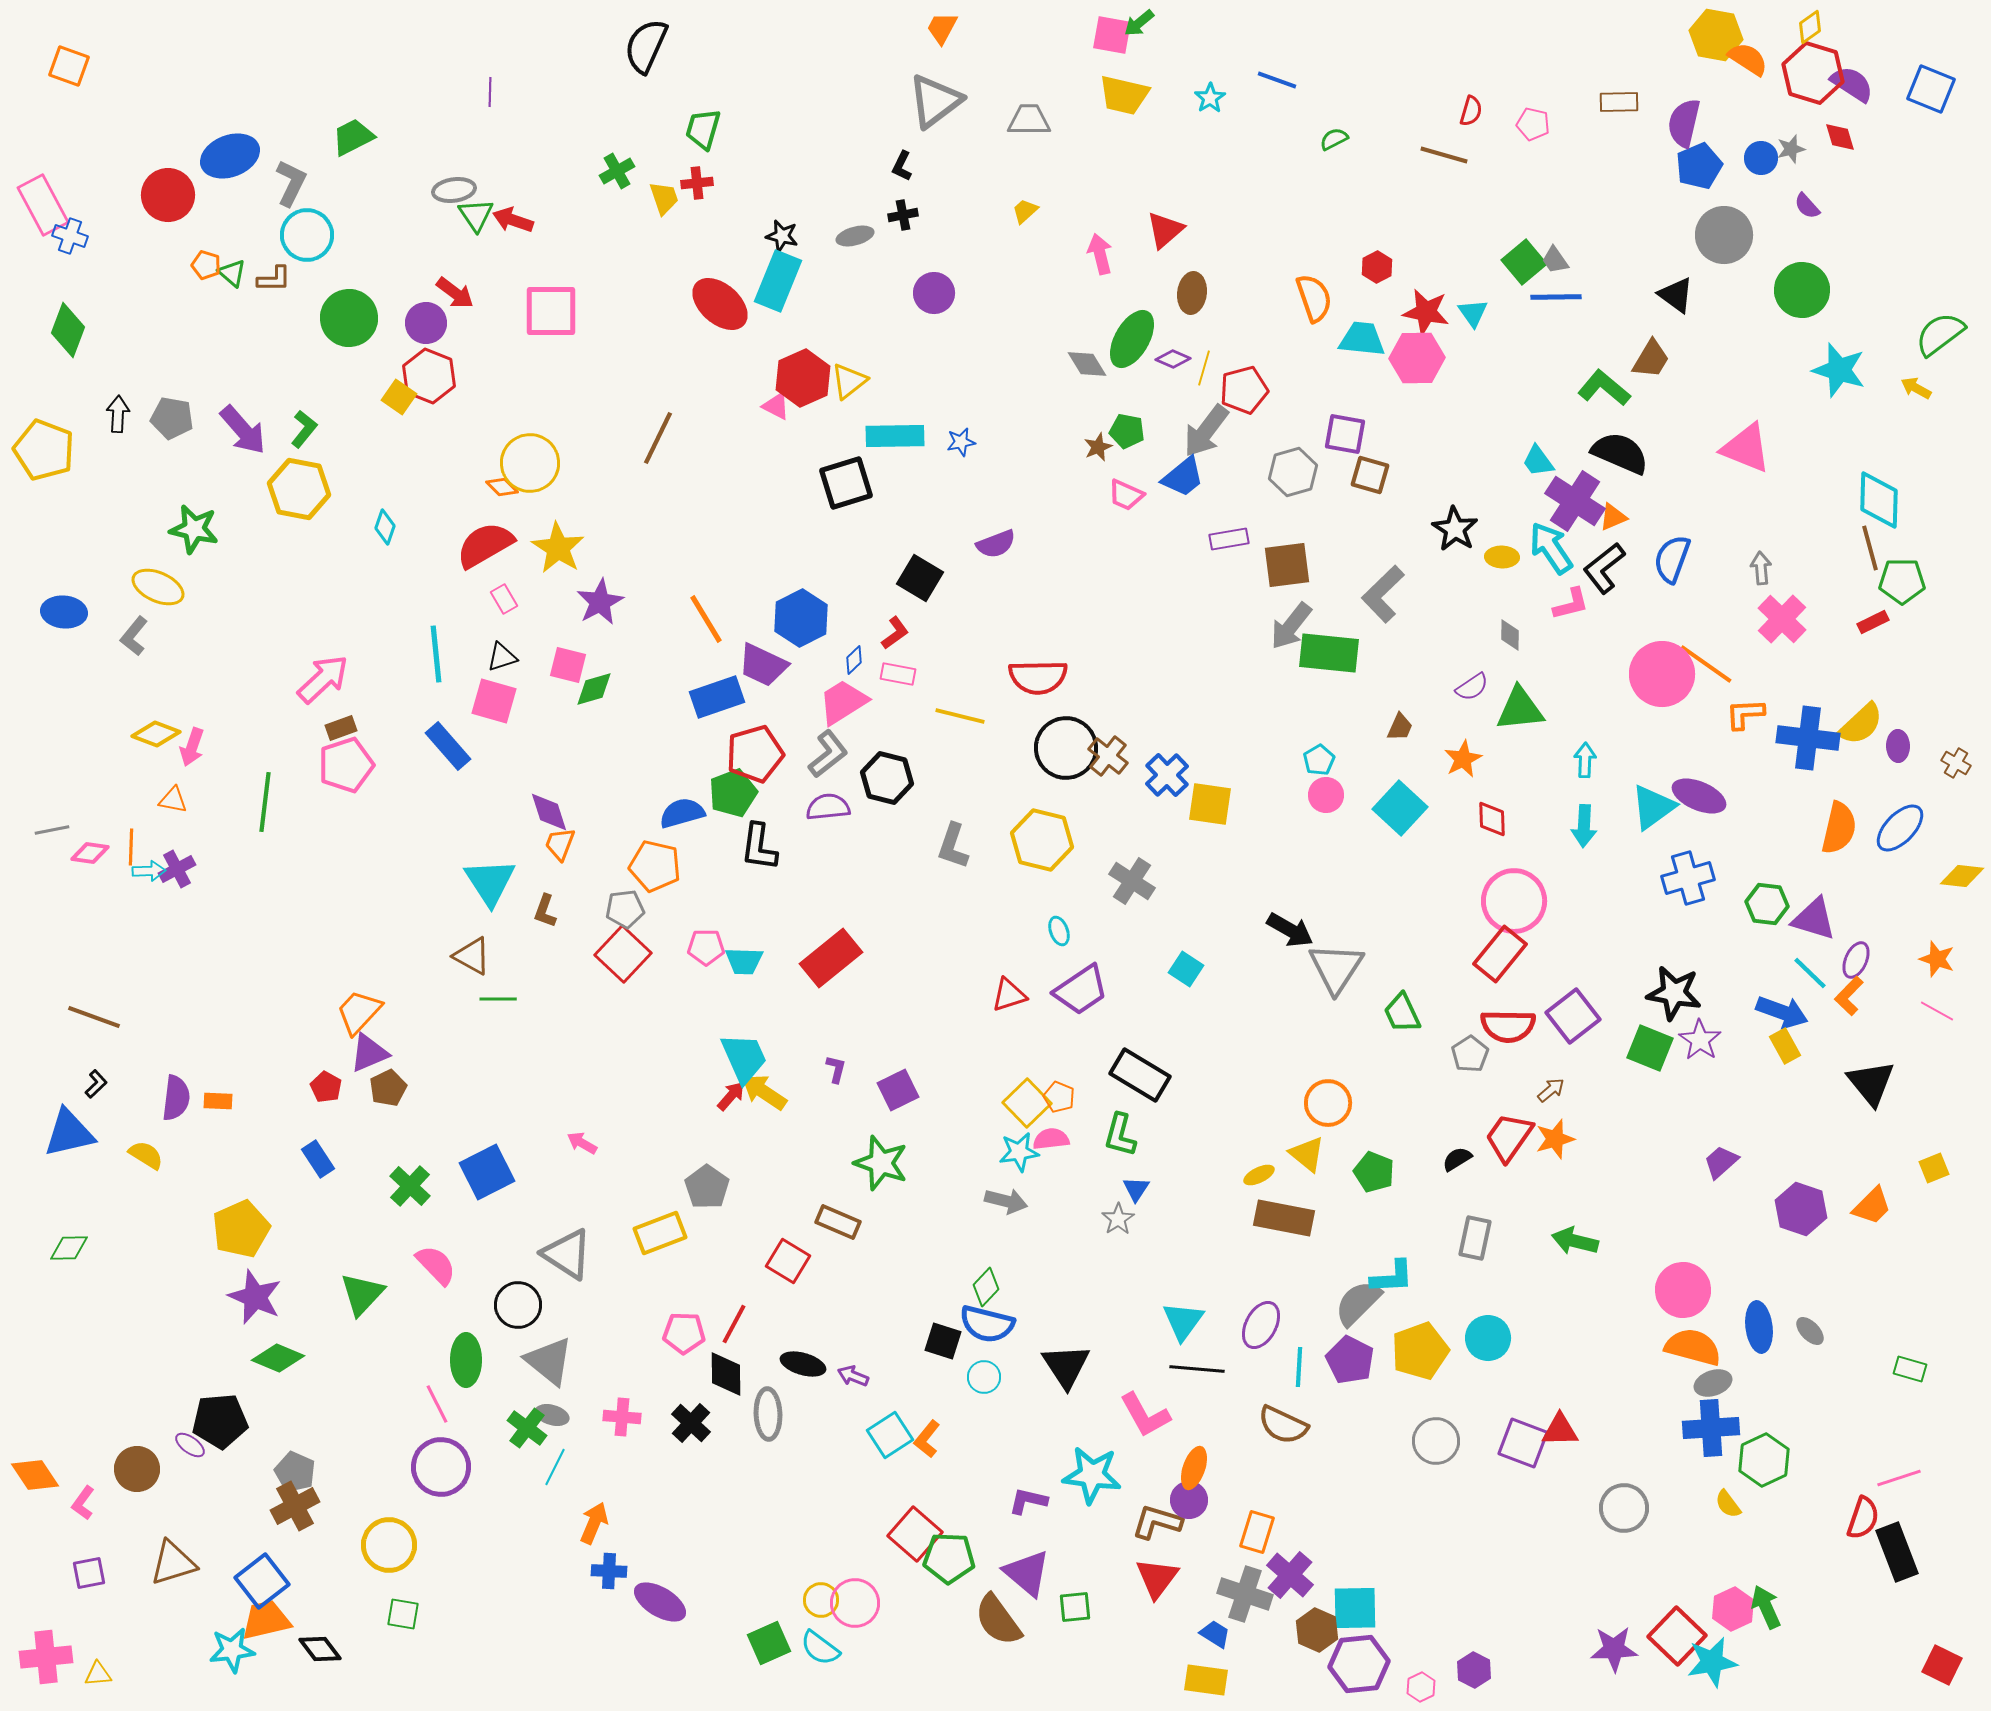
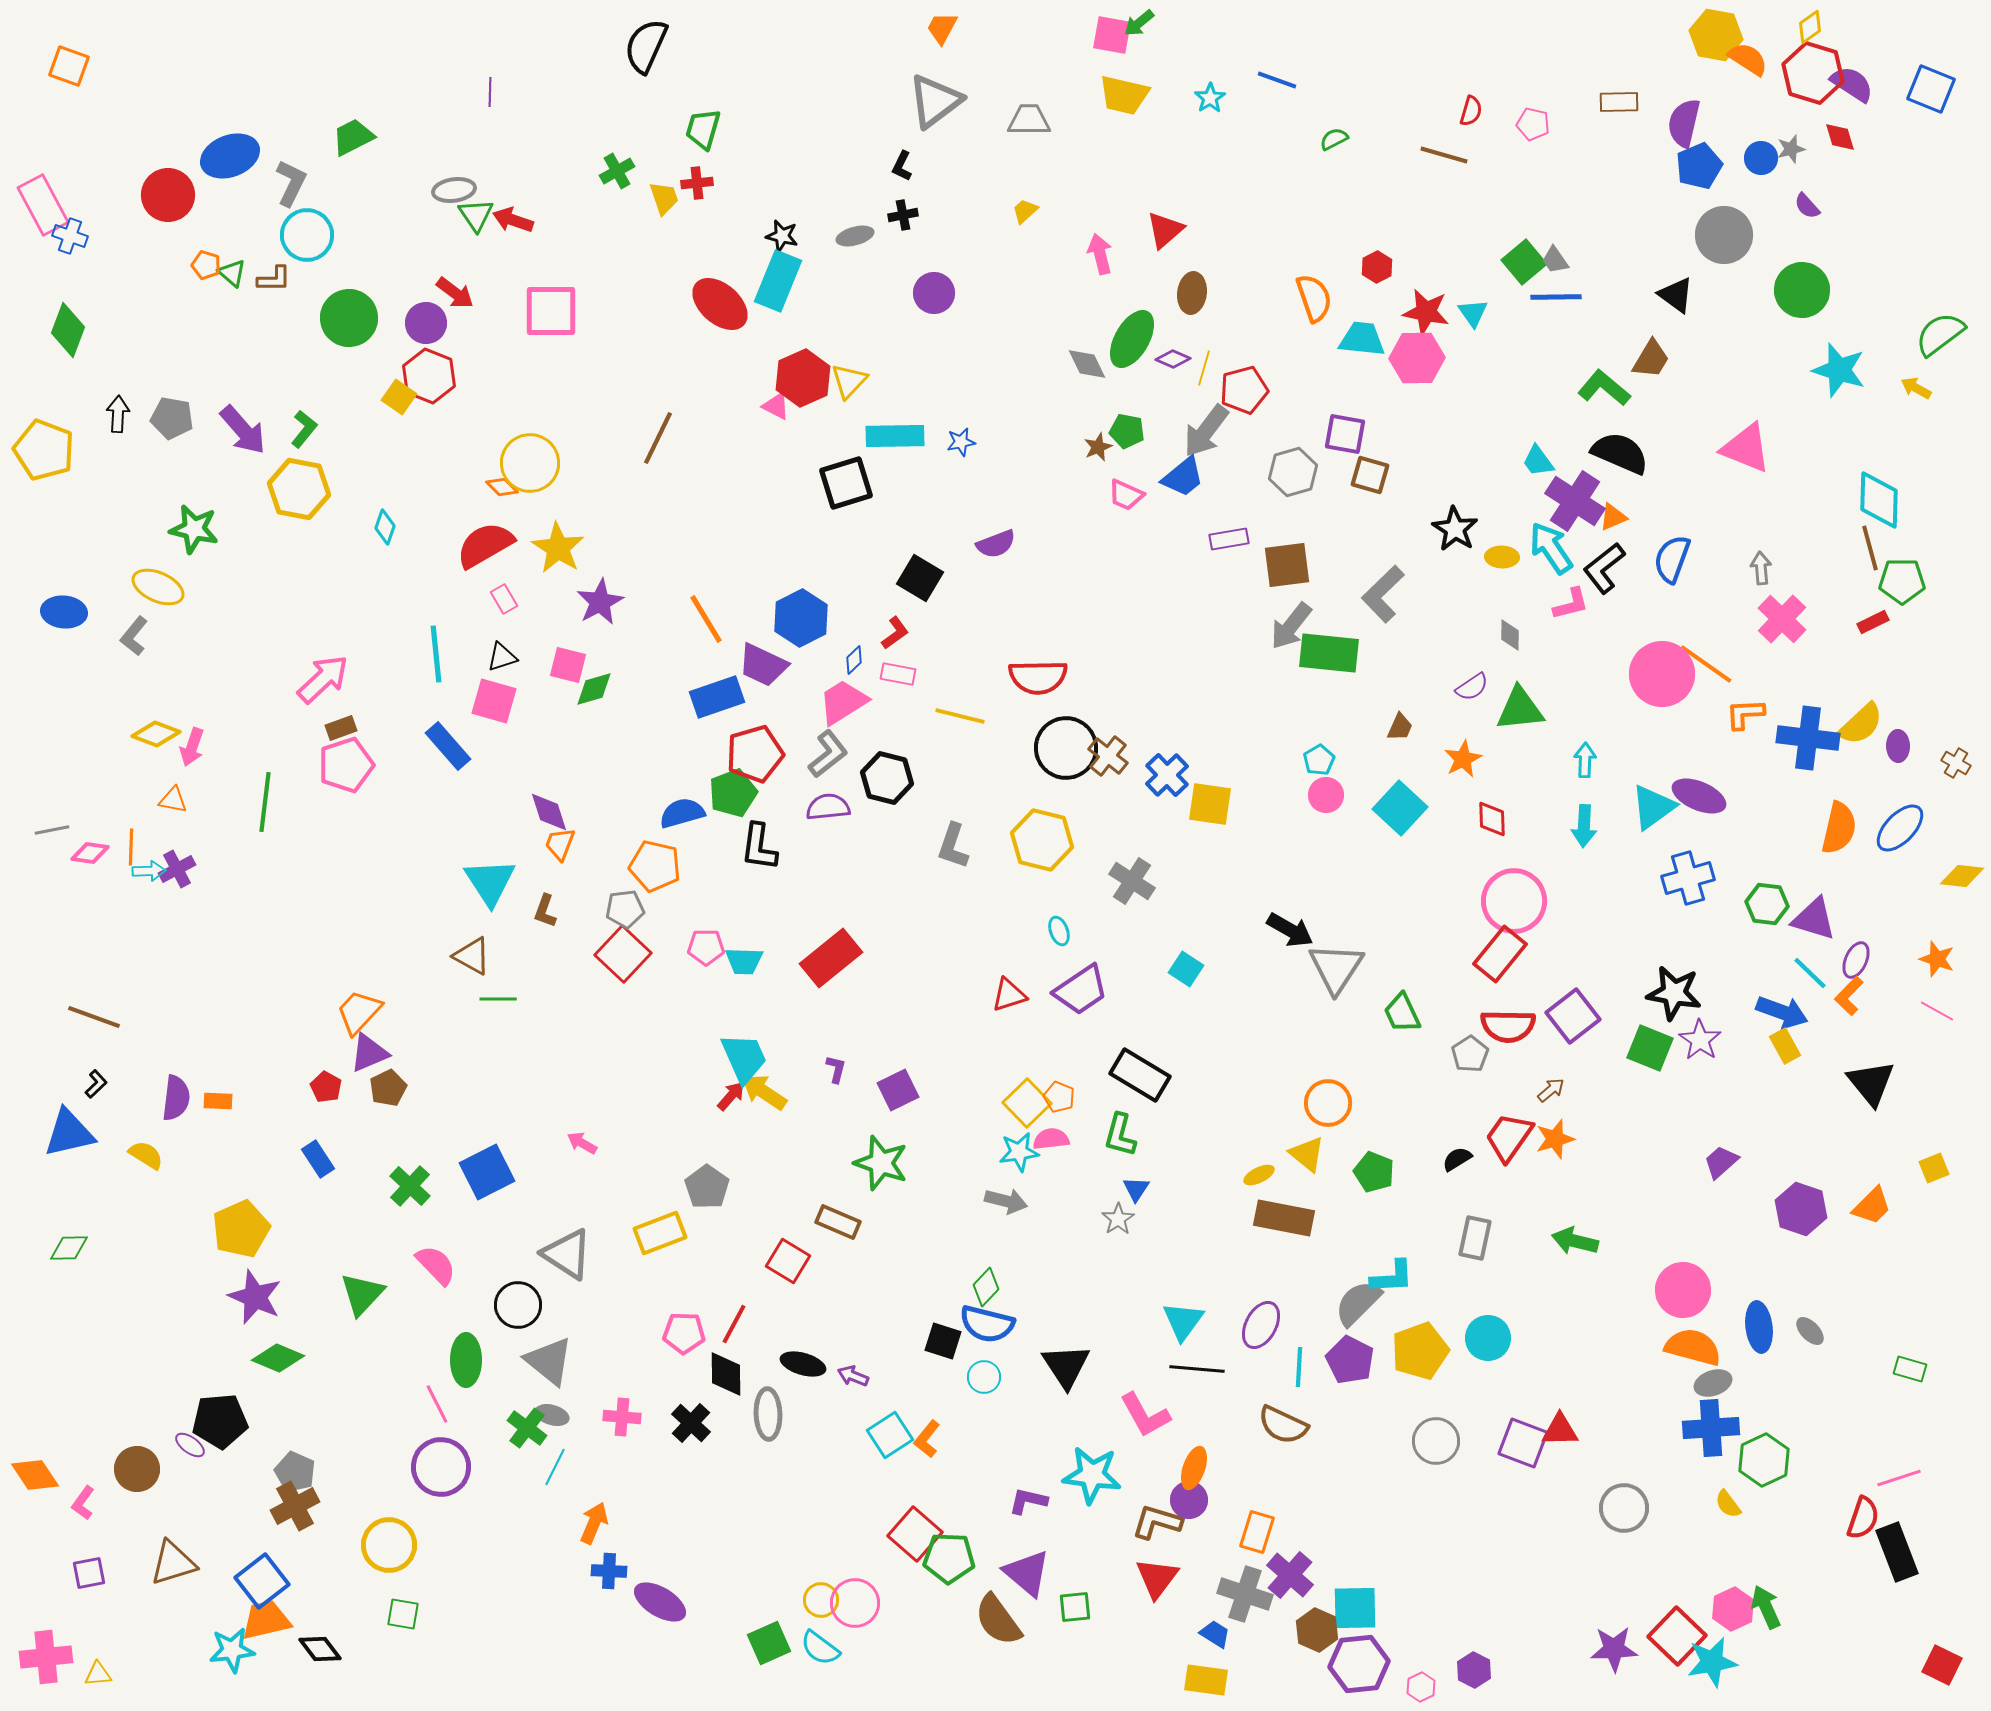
gray diamond at (1087, 364): rotated 6 degrees clockwise
yellow triangle at (849, 381): rotated 9 degrees counterclockwise
